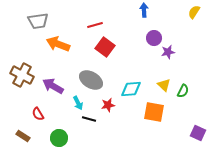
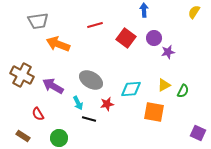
red square: moved 21 px right, 9 px up
yellow triangle: rotated 48 degrees clockwise
red star: moved 1 px left, 1 px up
